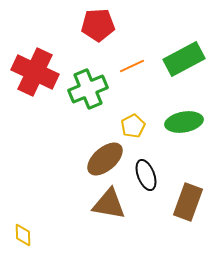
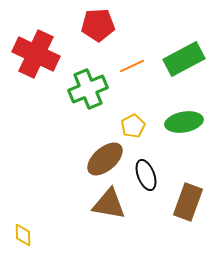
red cross: moved 1 px right, 18 px up
